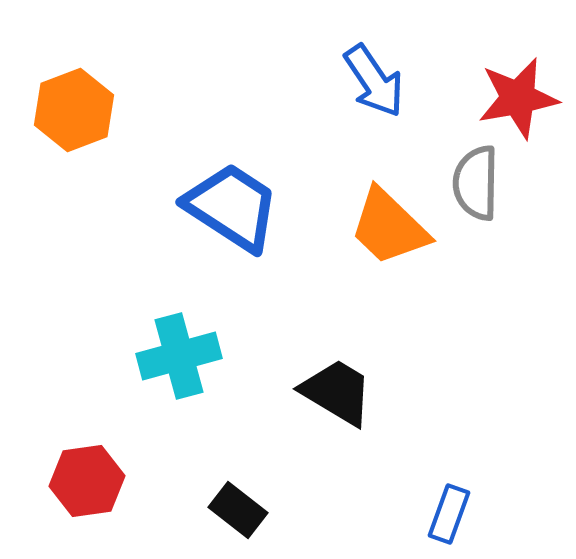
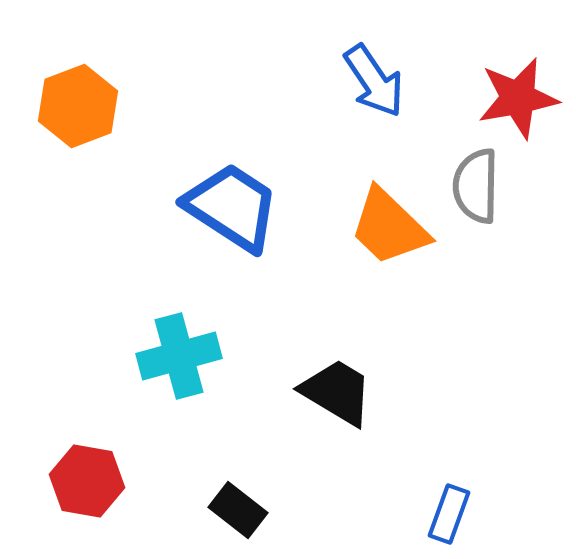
orange hexagon: moved 4 px right, 4 px up
gray semicircle: moved 3 px down
red hexagon: rotated 18 degrees clockwise
